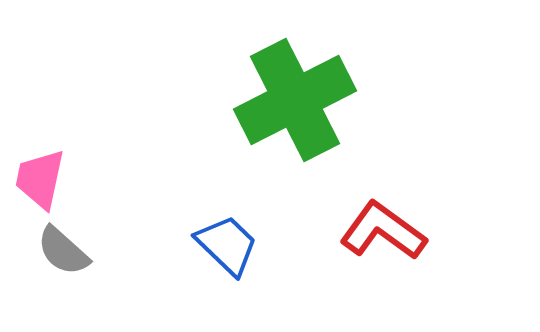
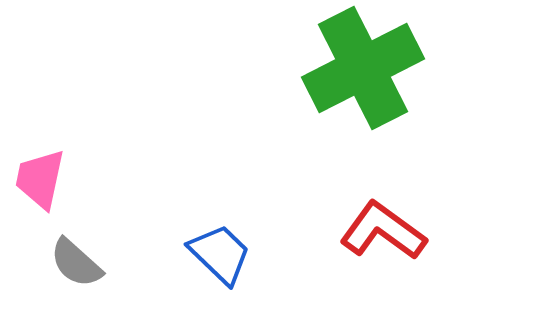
green cross: moved 68 px right, 32 px up
blue trapezoid: moved 7 px left, 9 px down
gray semicircle: moved 13 px right, 12 px down
